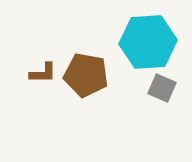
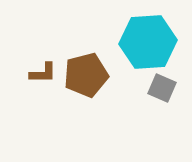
brown pentagon: rotated 24 degrees counterclockwise
